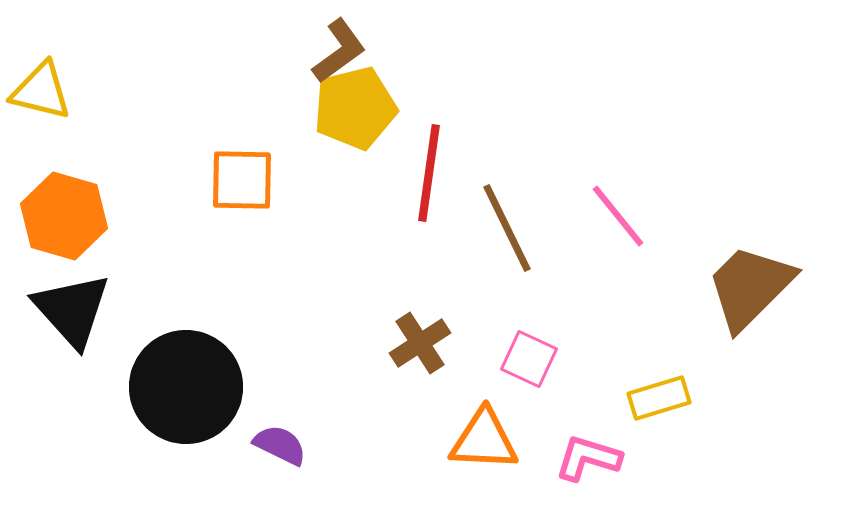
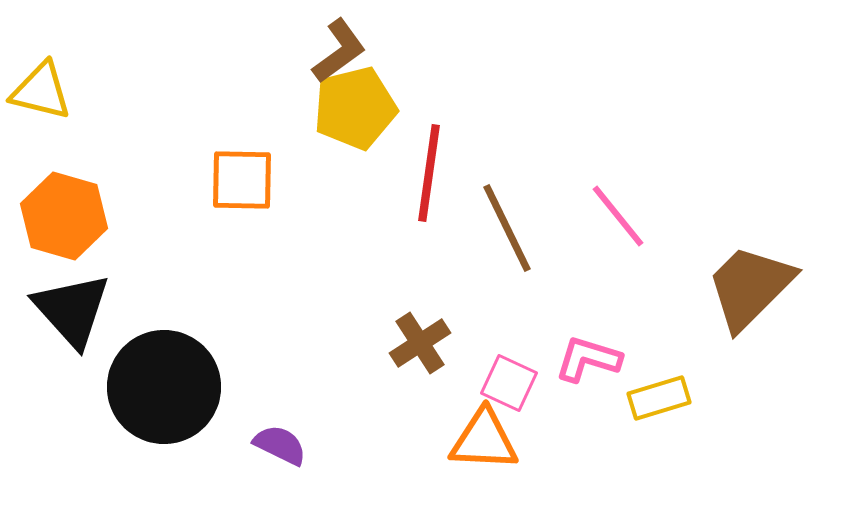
pink square: moved 20 px left, 24 px down
black circle: moved 22 px left
pink L-shape: moved 99 px up
